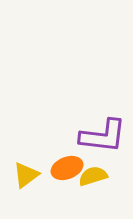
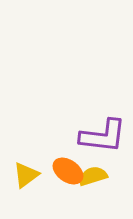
orange ellipse: moved 1 px right, 3 px down; rotated 56 degrees clockwise
